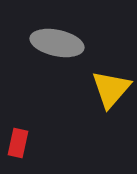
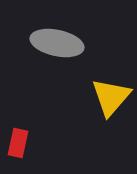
yellow triangle: moved 8 px down
